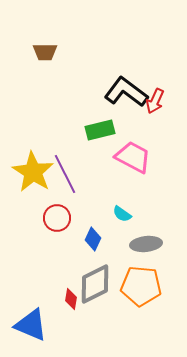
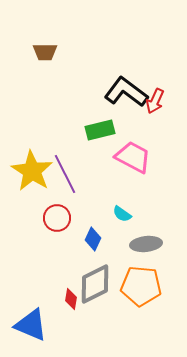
yellow star: moved 1 px left, 1 px up
